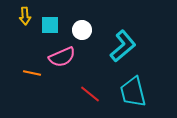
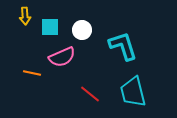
cyan square: moved 2 px down
cyan L-shape: rotated 68 degrees counterclockwise
